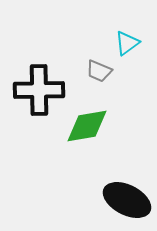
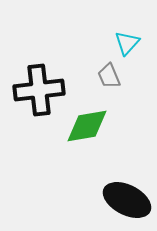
cyan triangle: rotated 12 degrees counterclockwise
gray trapezoid: moved 10 px right, 5 px down; rotated 44 degrees clockwise
black cross: rotated 6 degrees counterclockwise
